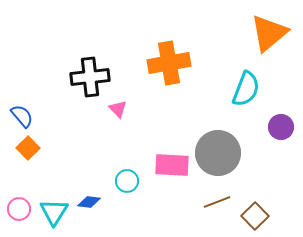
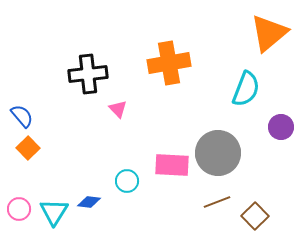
black cross: moved 2 px left, 3 px up
